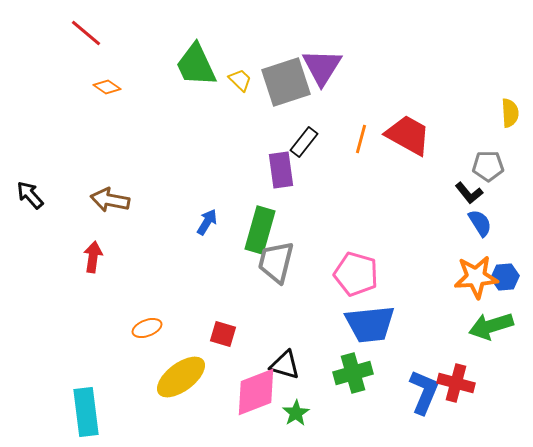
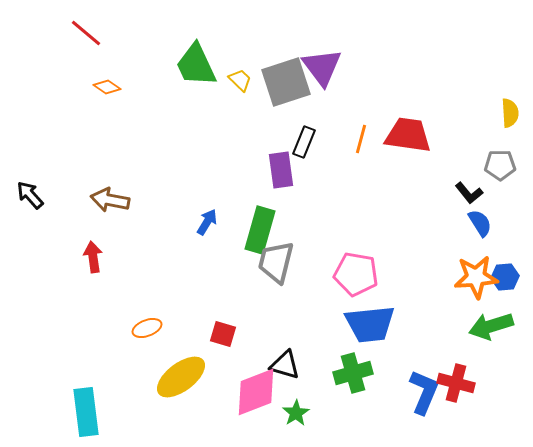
purple triangle: rotated 9 degrees counterclockwise
red trapezoid: rotated 21 degrees counterclockwise
black rectangle: rotated 16 degrees counterclockwise
gray pentagon: moved 12 px right, 1 px up
red arrow: rotated 16 degrees counterclockwise
pink pentagon: rotated 6 degrees counterclockwise
